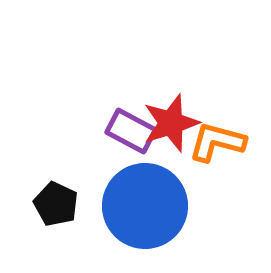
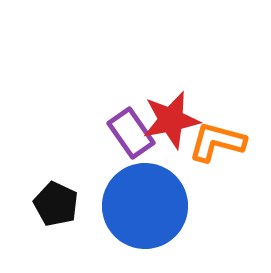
red star: moved 3 px up; rotated 6 degrees clockwise
purple rectangle: moved 2 px down; rotated 27 degrees clockwise
